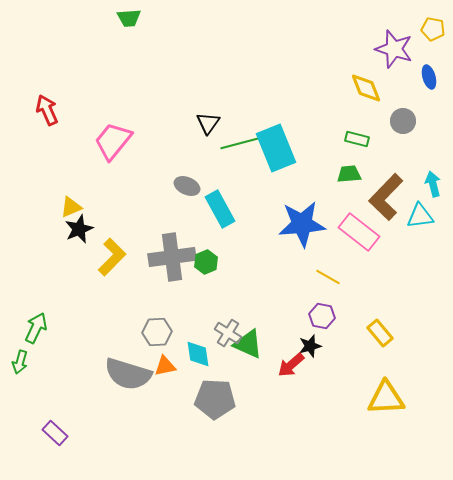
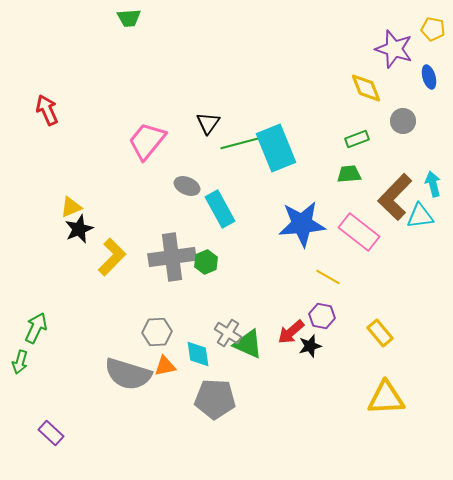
green rectangle at (357, 139): rotated 35 degrees counterclockwise
pink trapezoid at (113, 141): moved 34 px right
brown L-shape at (386, 197): moved 9 px right
red arrow at (291, 365): moved 33 px up
purple rectangle at (55, 433): moved 4 px left
